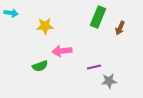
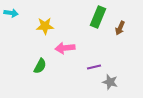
pink arrow: moved 3 px right, 3 px up
green semicircle: rotated 42 degrees counterclockwise
gray star: moved 1 px right, 1 px down; rotated 21 degrees clockwise
